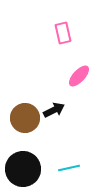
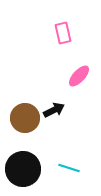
cyan line: rotated 30 degrees clockwise
